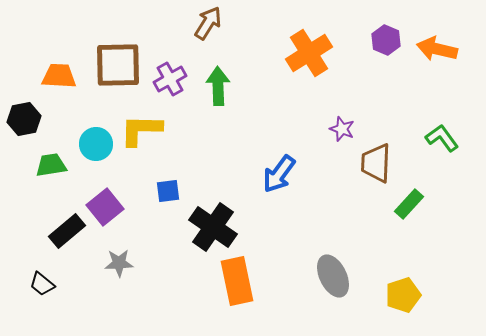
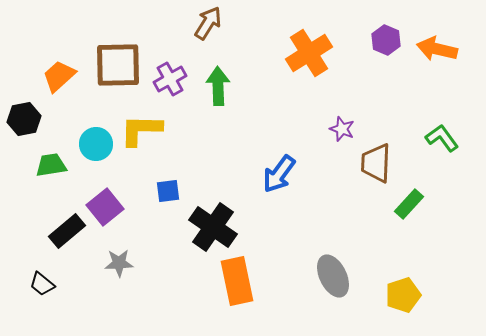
orange trapezoid: rotated 45 degrees counterclockwise
